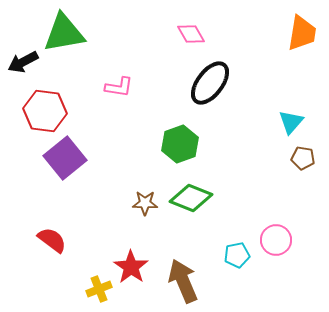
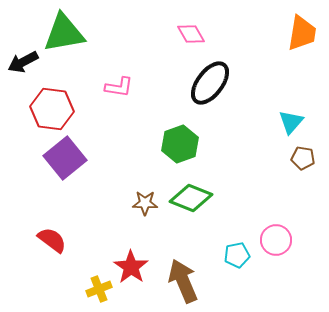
red hexagon: moved 7 px right, 2 px up
